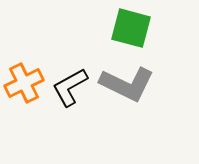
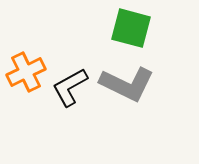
orange cross: moved 2 px right, 11 px up
